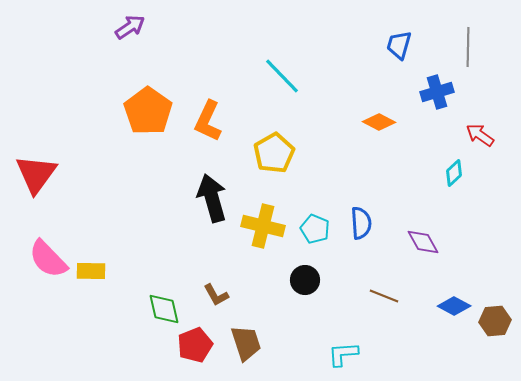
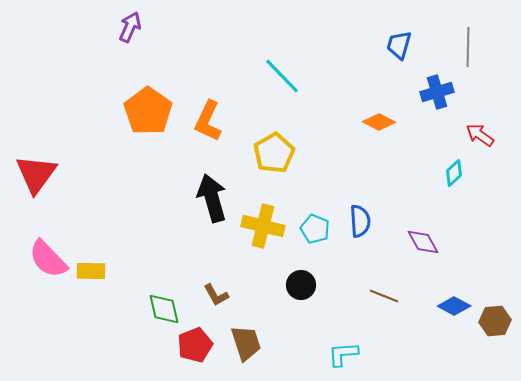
purple arrow: rotated 32 degrees counterclockwise
blue semicircle: moved 1 px left, 2 px up
black circle: moved 4 px left, 5 px down
